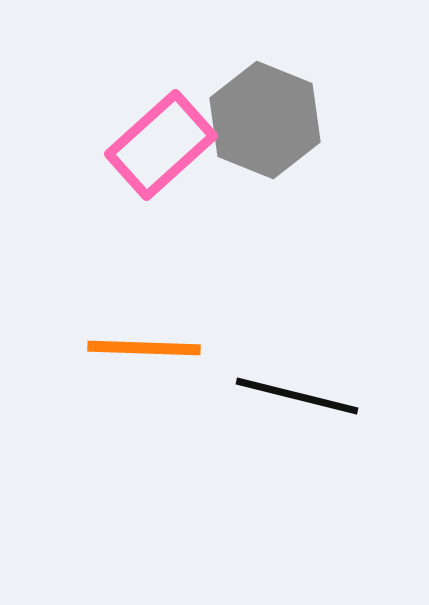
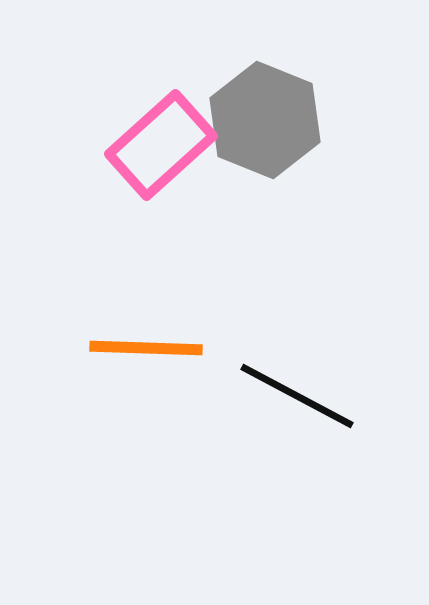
orange line: moved 2 px right
black line: rotated 14 degrees clockwise
